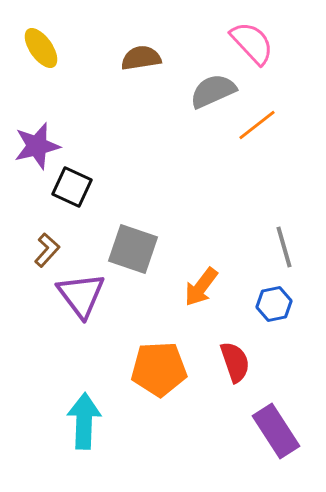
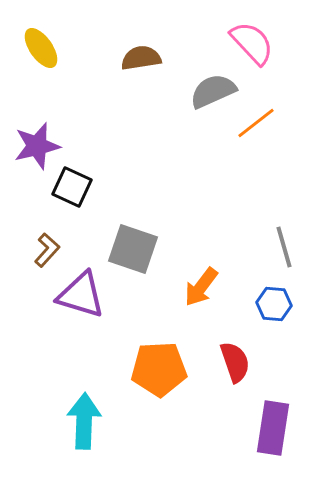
orange line: moved 1 px left, 2 px up
purple triangle: rotated 36 degrees counterclockwise
blue hexagon: rotated 16 degrees clockwise
purple rectangle: moved 3 px left, 3 px up; rotated 42 degrees clockwise
